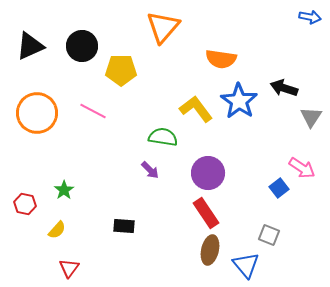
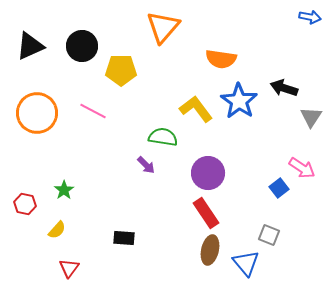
purple arrow: moved 4 px left, 5 px up
black rectangle: moved 12 px down
blue triangle: moved 2 px up
